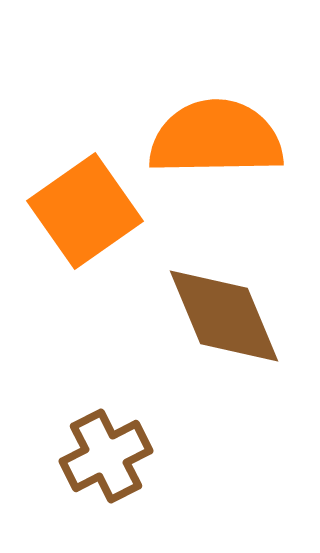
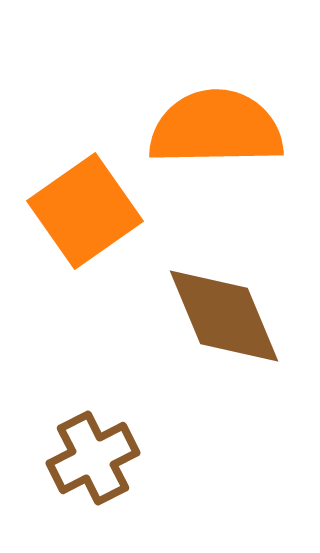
orange semicircle: moved 10 px up
brown cross: moved 13 px left, 2 px down
